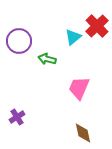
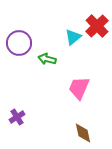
purple circle: moved 2 px down
